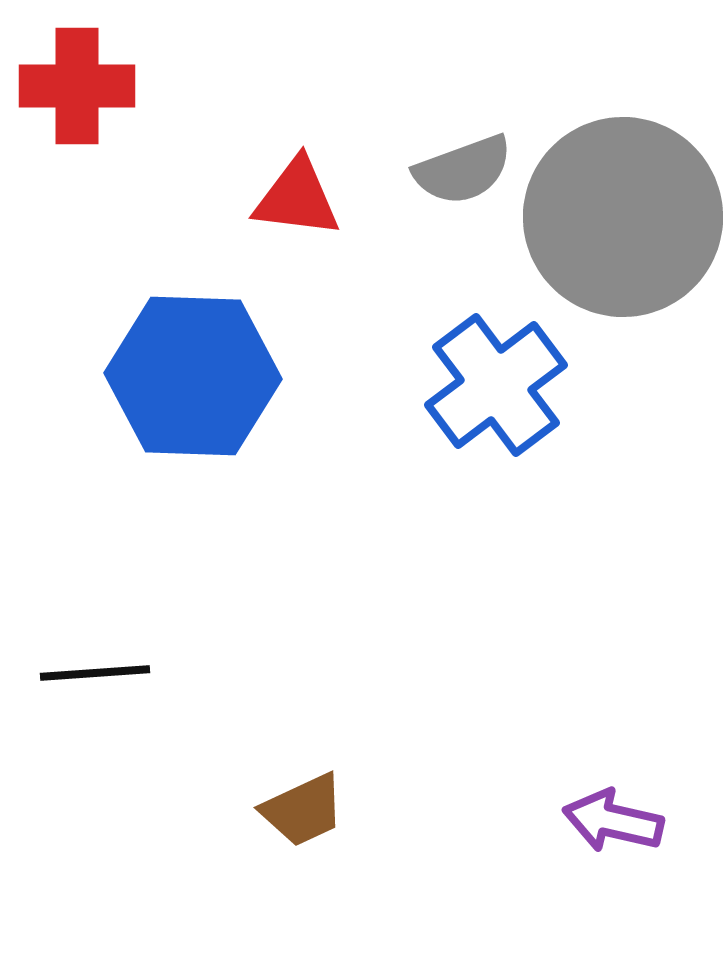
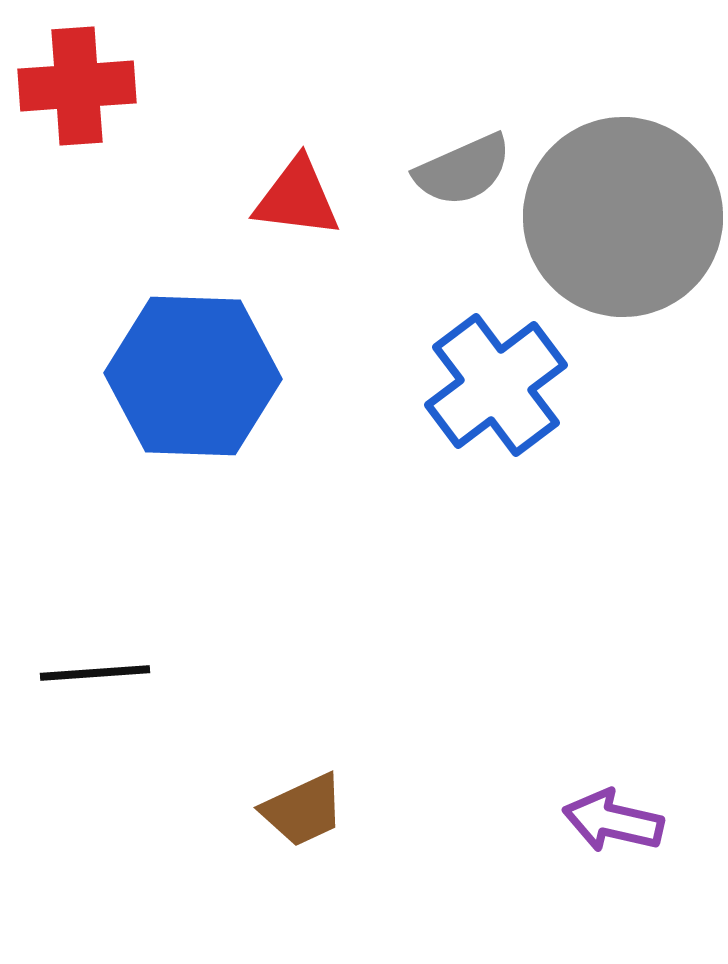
red cross: rotated 4 degrees counterclockwise
gray semicircle: rotated 4 degrees counterclockwise
